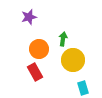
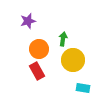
purple star: moved 1 px left, 4 px down
red rectangle: moved 2 px right, 1 px up
cyan rectangle: rotated 64 degrees counterclockwise
